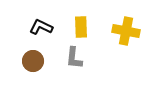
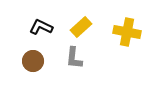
yellow rectangle: rotated 50 degrees clockwise
yellow cross: moved 1 px right, 1 px down
